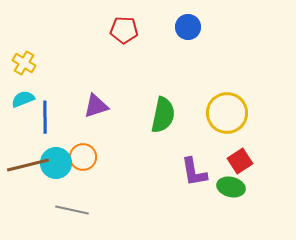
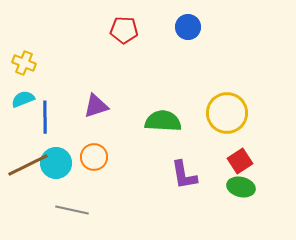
yellow cross: rotated 10 degrees counterclockwise
green semicircle: moved 6 px down; rotated 99 degrees counterclockwise
orange circle: moved 11 px right
brown line: rotated 12 degrees counterclockwise
purple L-shape: moved 10 px left, 3 px down
green ellipse: moved 10 px right
